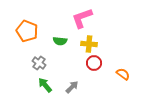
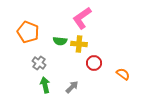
pink L-shape: rotated 15 degrees counterclockwise
orange pentagon: moved 1 px right, 1 px down
yellow cross: moved 10 px left
green arrow: rotated 28 degrees clockwise
